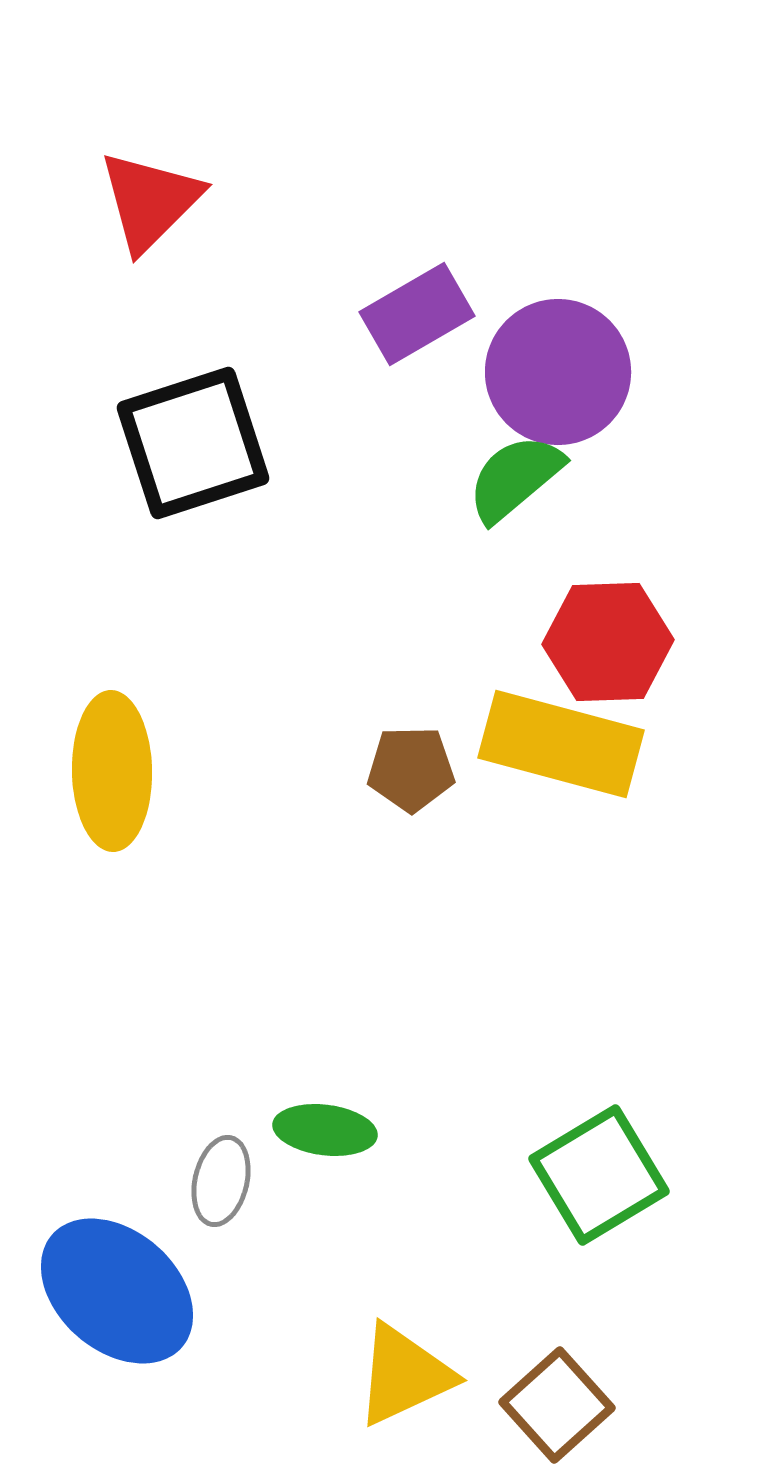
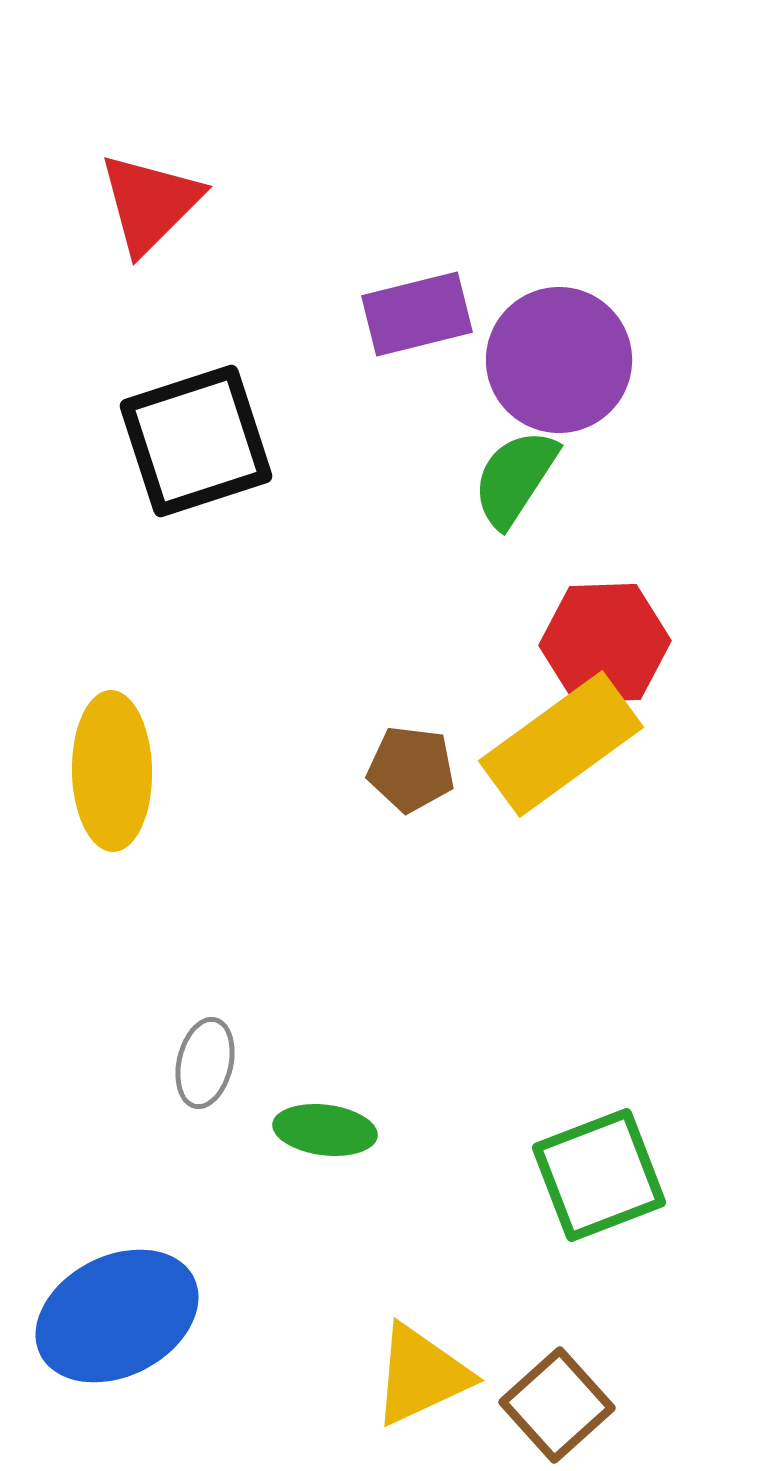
red triangle: moved 2 px down
purple rectangle: rotated 16 degrees clockwise
purple circle: moved 1 px right, 12 px up
black square: moved 3 px right, 2 px up
green semicircle: rotated 17 degrees counterclockwise
red hexagon: moved 3 px left, 1 px down
yellow rectangle: rotated 51 degrees counterclockwise
brown pentagon: rotated 8 degrees clockwise
green square: rotated 10 degrees clockwise
gray ellipse: moved 16 px left, 118 px up
blue ellipse: moved 25 px down; rotated 68 degrees counterclockwise
yellow triangle: moved 17 px right
